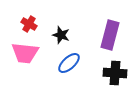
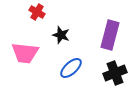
red cross: moved 8 px right, 12 px up
blue ellipse: moved 2 px right, 5 px down
black cross: rotated 25 degrees counterclockwise
